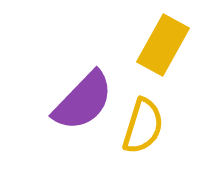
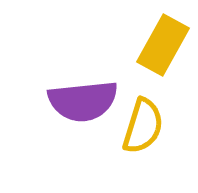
purple semicircle: rotated 40 degrees clockwise
